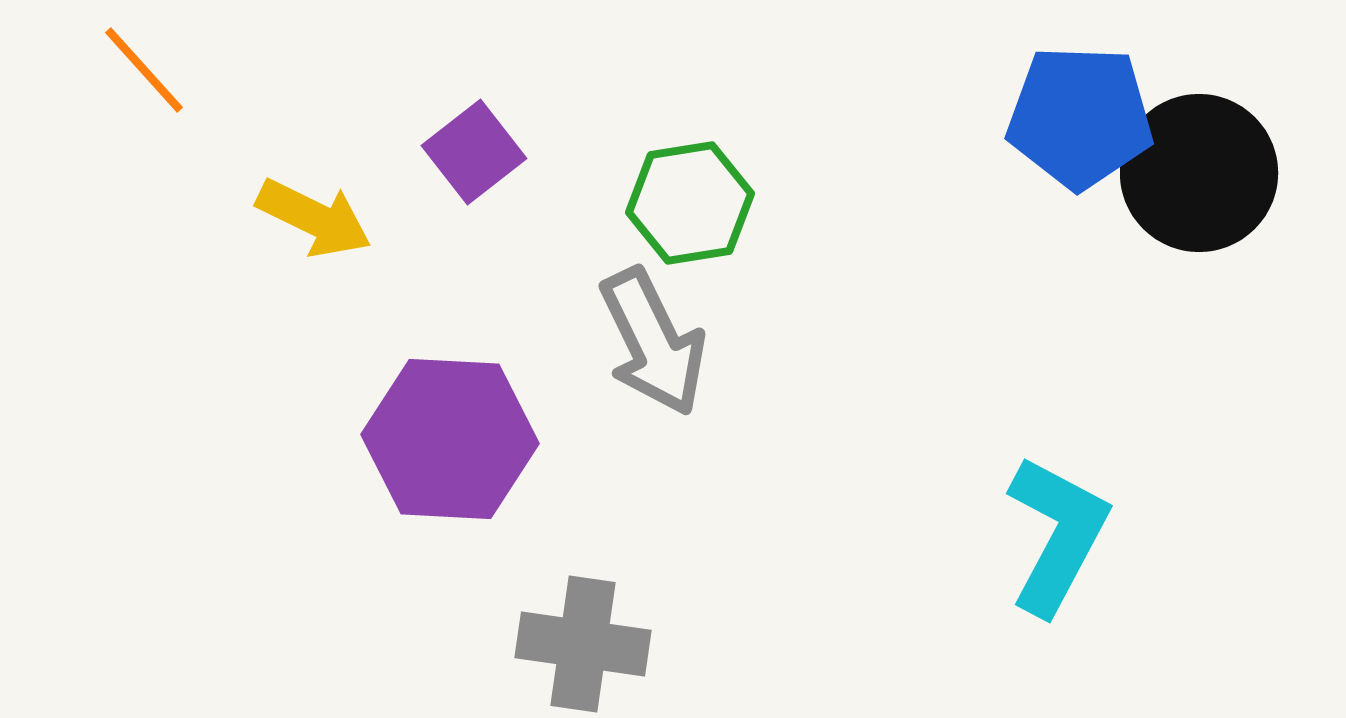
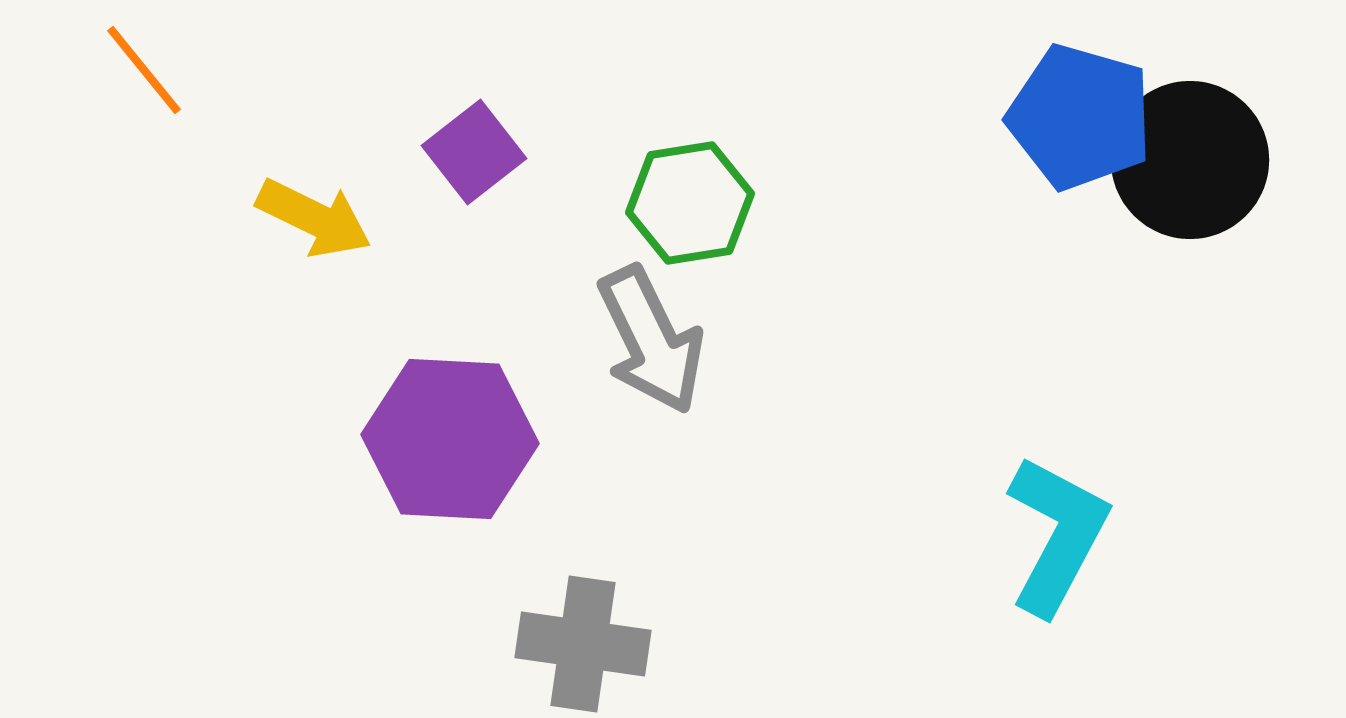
orange line: rotated 3 degrees clockwise
blue pentagon: rotated 14 degrees clockwise
black circle: moved 9 px left, 13 px up
gray arrow: moved 2 px left, 2 px up
